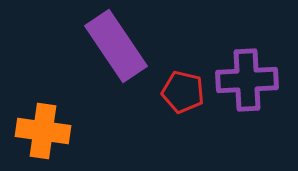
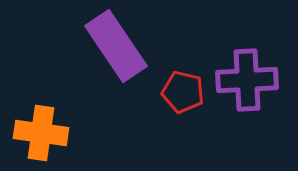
orange cross: moved 2 px left, 2 px down
